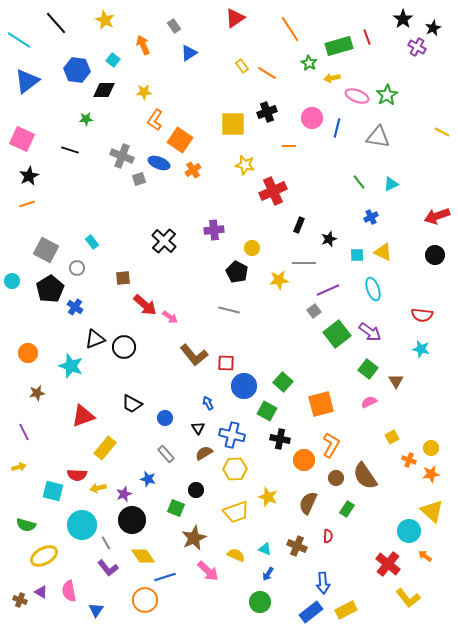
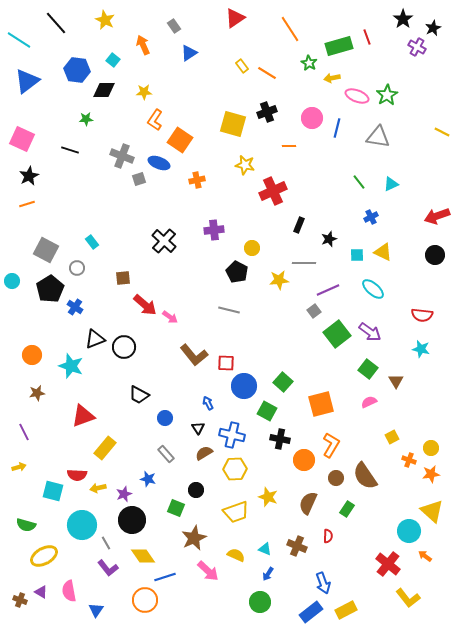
yellow square at (233, 124): rotated 16 degrees clockwise
orange cross at (193, 170): moved 4 px right, 10 px down; rotated 21 degrees clockwise
cyan ellipse at (373, 289): rotated 30 degrees counterclockwise
orange circle at (28, 353): moved 4 px right, 2 px down
black trapezoid at (132, 404): moved 7 px right, 9 px up
blue arrow at (323, 583): rotated 15 degrees counterclockwise
